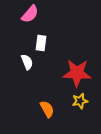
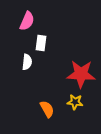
pink semicircle: moved 3 px left, 7 px down; rotated 18 degrees counterclockwise
white semicircle: rotated 28 degrees clockwise
red star: moved 4 px right, 1 px down
yellow star: moved 5 px left, 1 px down; rotated 21 degrees clockwise
